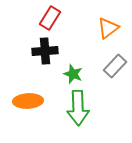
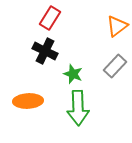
orange triangle: moved 9 px right, 2 px up
black cross: rotated 30 degrees clockwise
